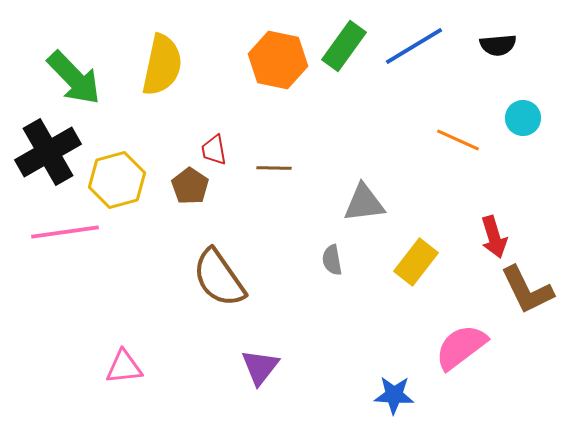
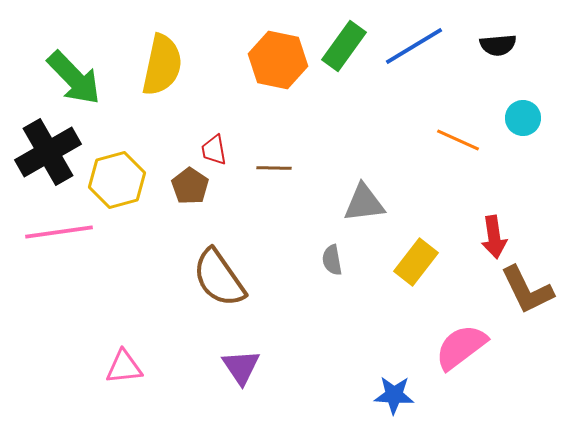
pink line: moved 6 px left
red arrow: rotated 9 degrees clockwise
purple triangle: moved 19 px left; rotated 12 degrees counterclockwise
